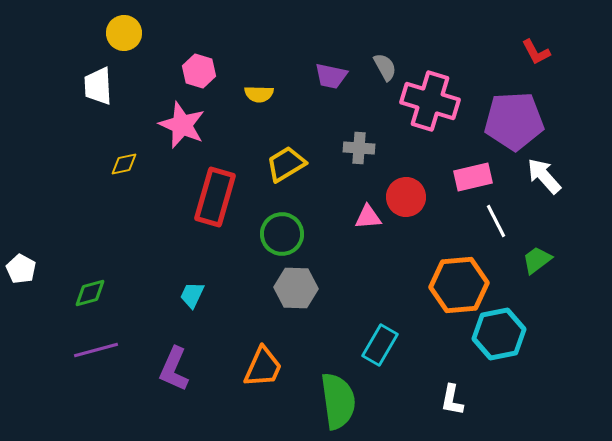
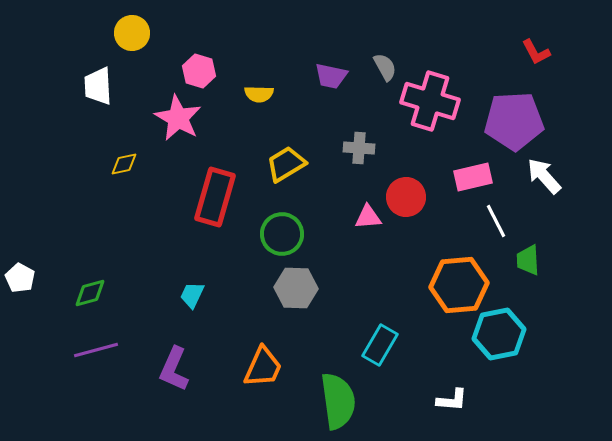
yellow circle: moved 8 px right
pink star: moved 4 px left, 7 px up; rotated 6 degrees clockwise
green trapezoid: moved 9 px left; rotated 56 degrees counterclockwise
white pentagon: moved 1 px left, 9 px down
white L-shape: rotated 96 degrees counterclockwise
